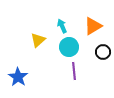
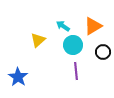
cyan arrow: moved 1 px right; rotated 32 degrees counterclockwise
cyan circle: moved 4 px right, 2 px up
purple line: moved 2 px right
